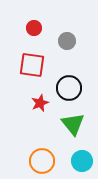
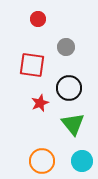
red circle: moved 4 px right, 9 px up
gray circle: moved 1 px left, 6 px down
